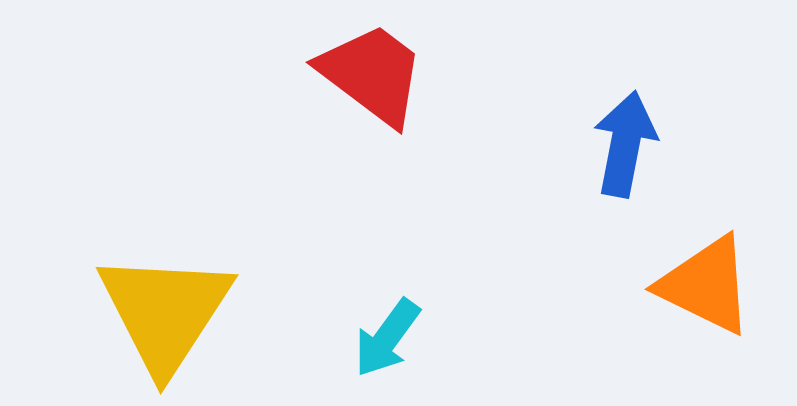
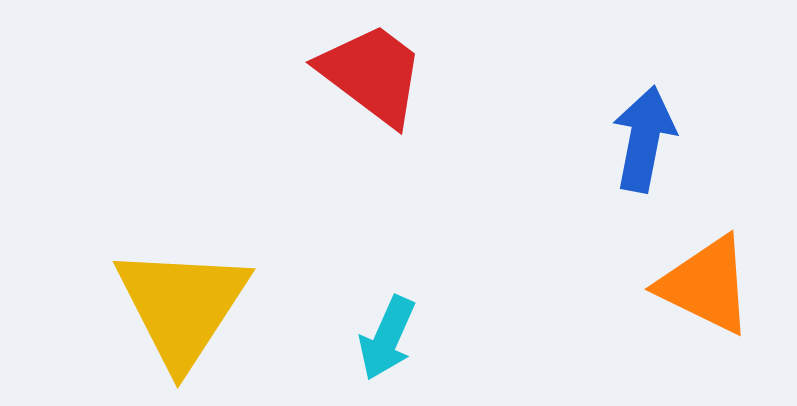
blue arrow: moved 19 px right, 5 px up
yellow triangle: moved 17 px right, 6 px up
cyan arrow: rotated 12 degrees counterclockwise
